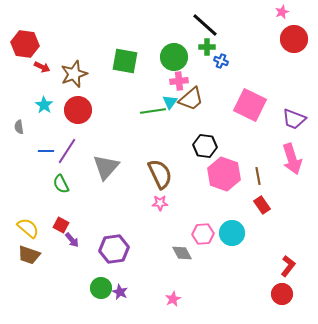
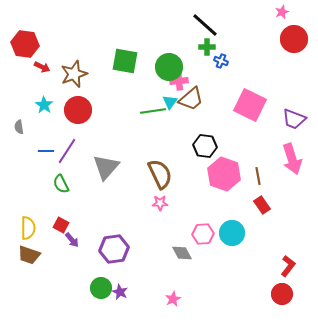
green circle at (174, 57): moved 5 px left, 10 px down
yellow semicircle at (28, 228): rotated 50 degrees clockwise
